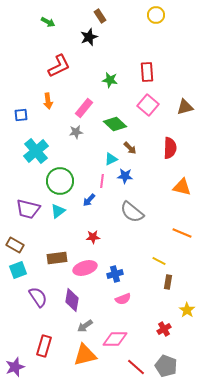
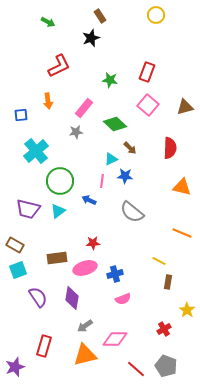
black star at (89, 37): moved 2 px right, 1 px down
red rectangle at (147, 72): rotated 24 degrees clockwise
blue arrow at (89, 200): rotated 72 degrees clockwise
red star at (93, 237): moved 6 px down
purple diamond at (72, 300): moved 2 px up
red line at (136, 367): moved 2 px down
